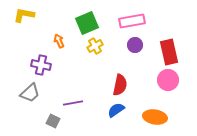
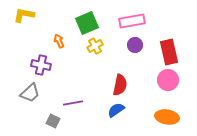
orange ellipse: moved 12 px right
